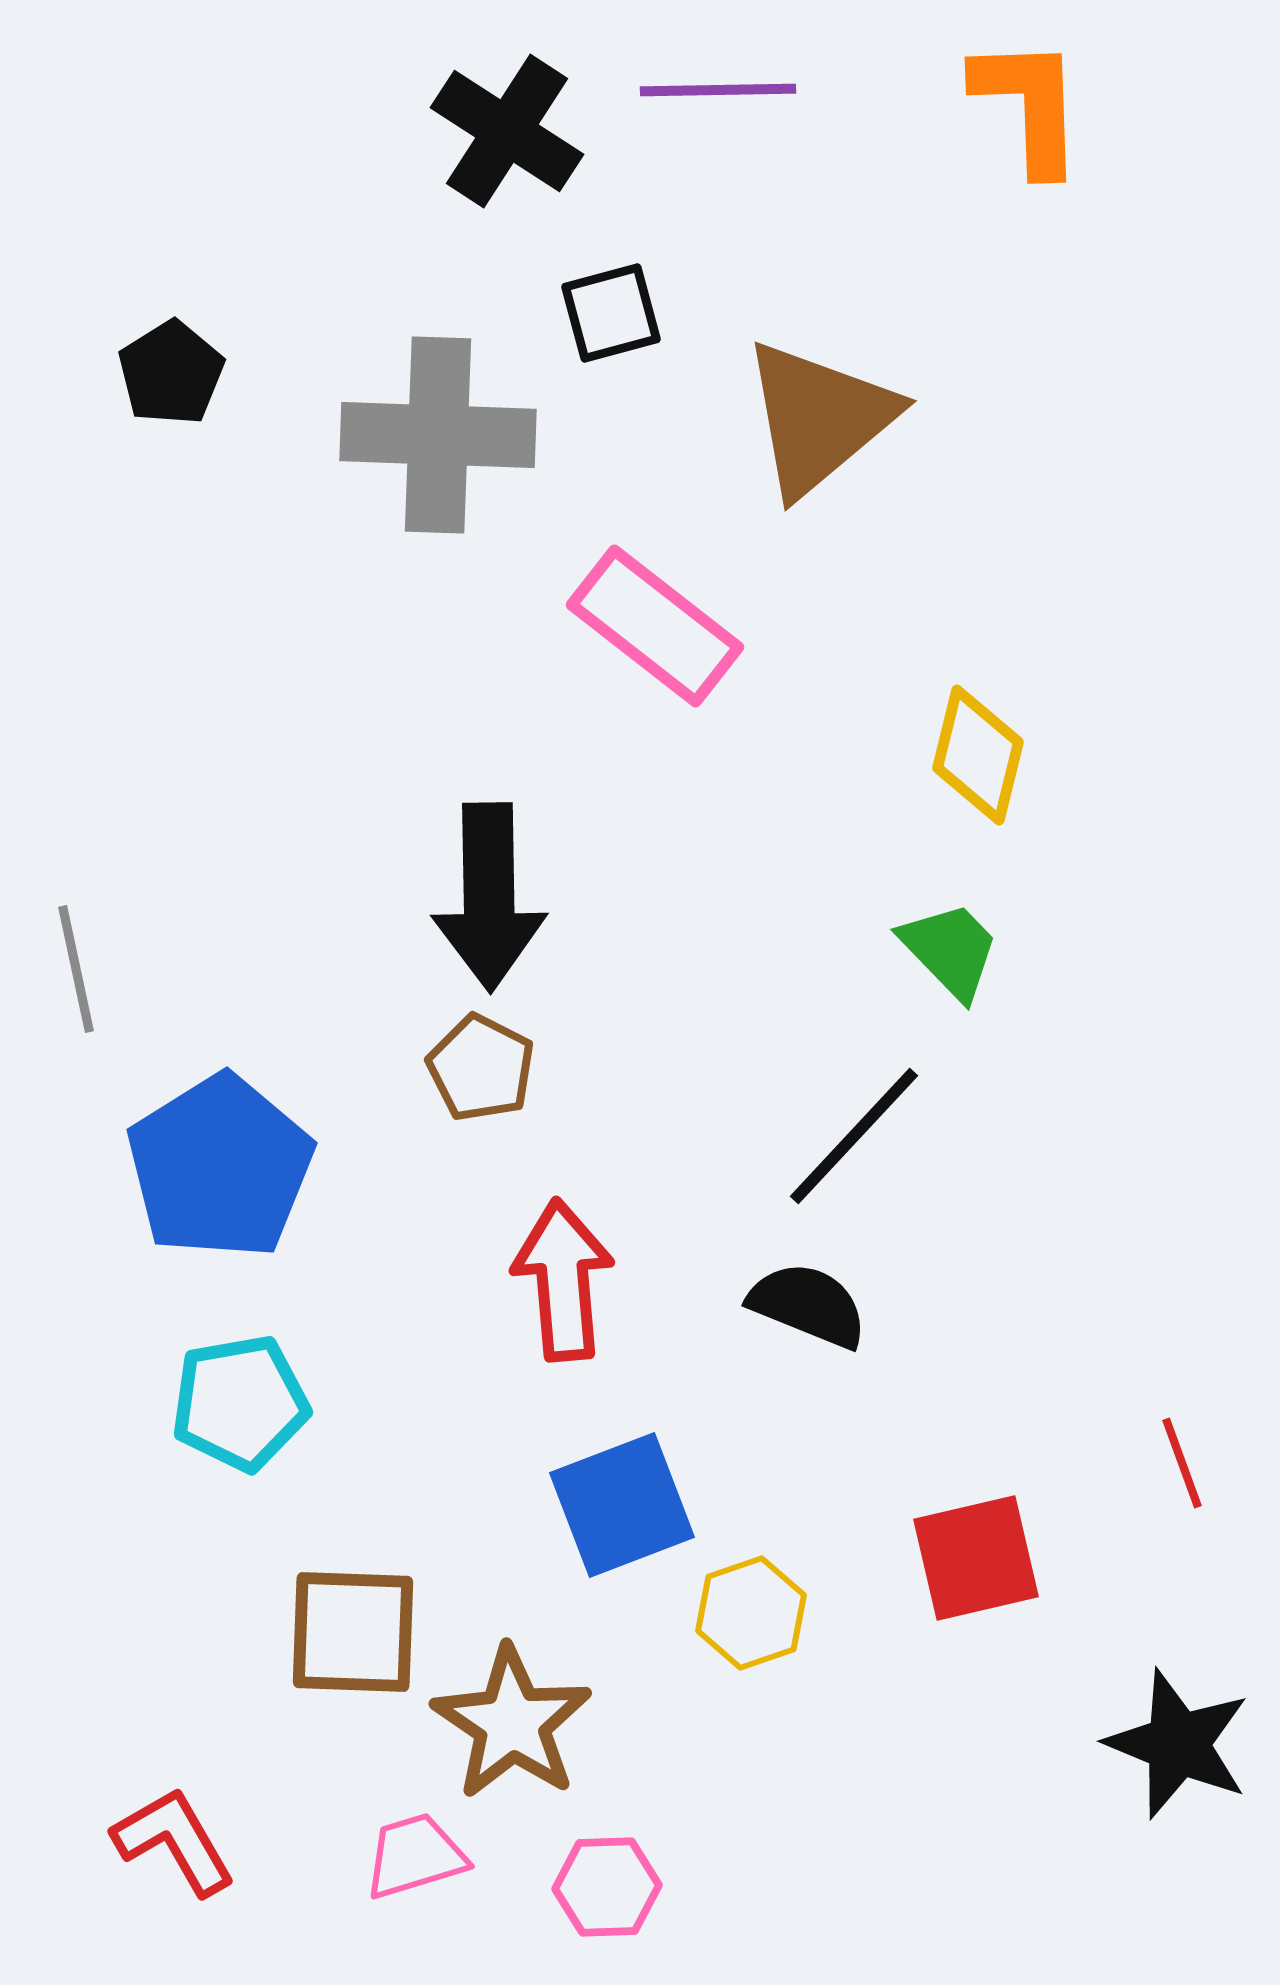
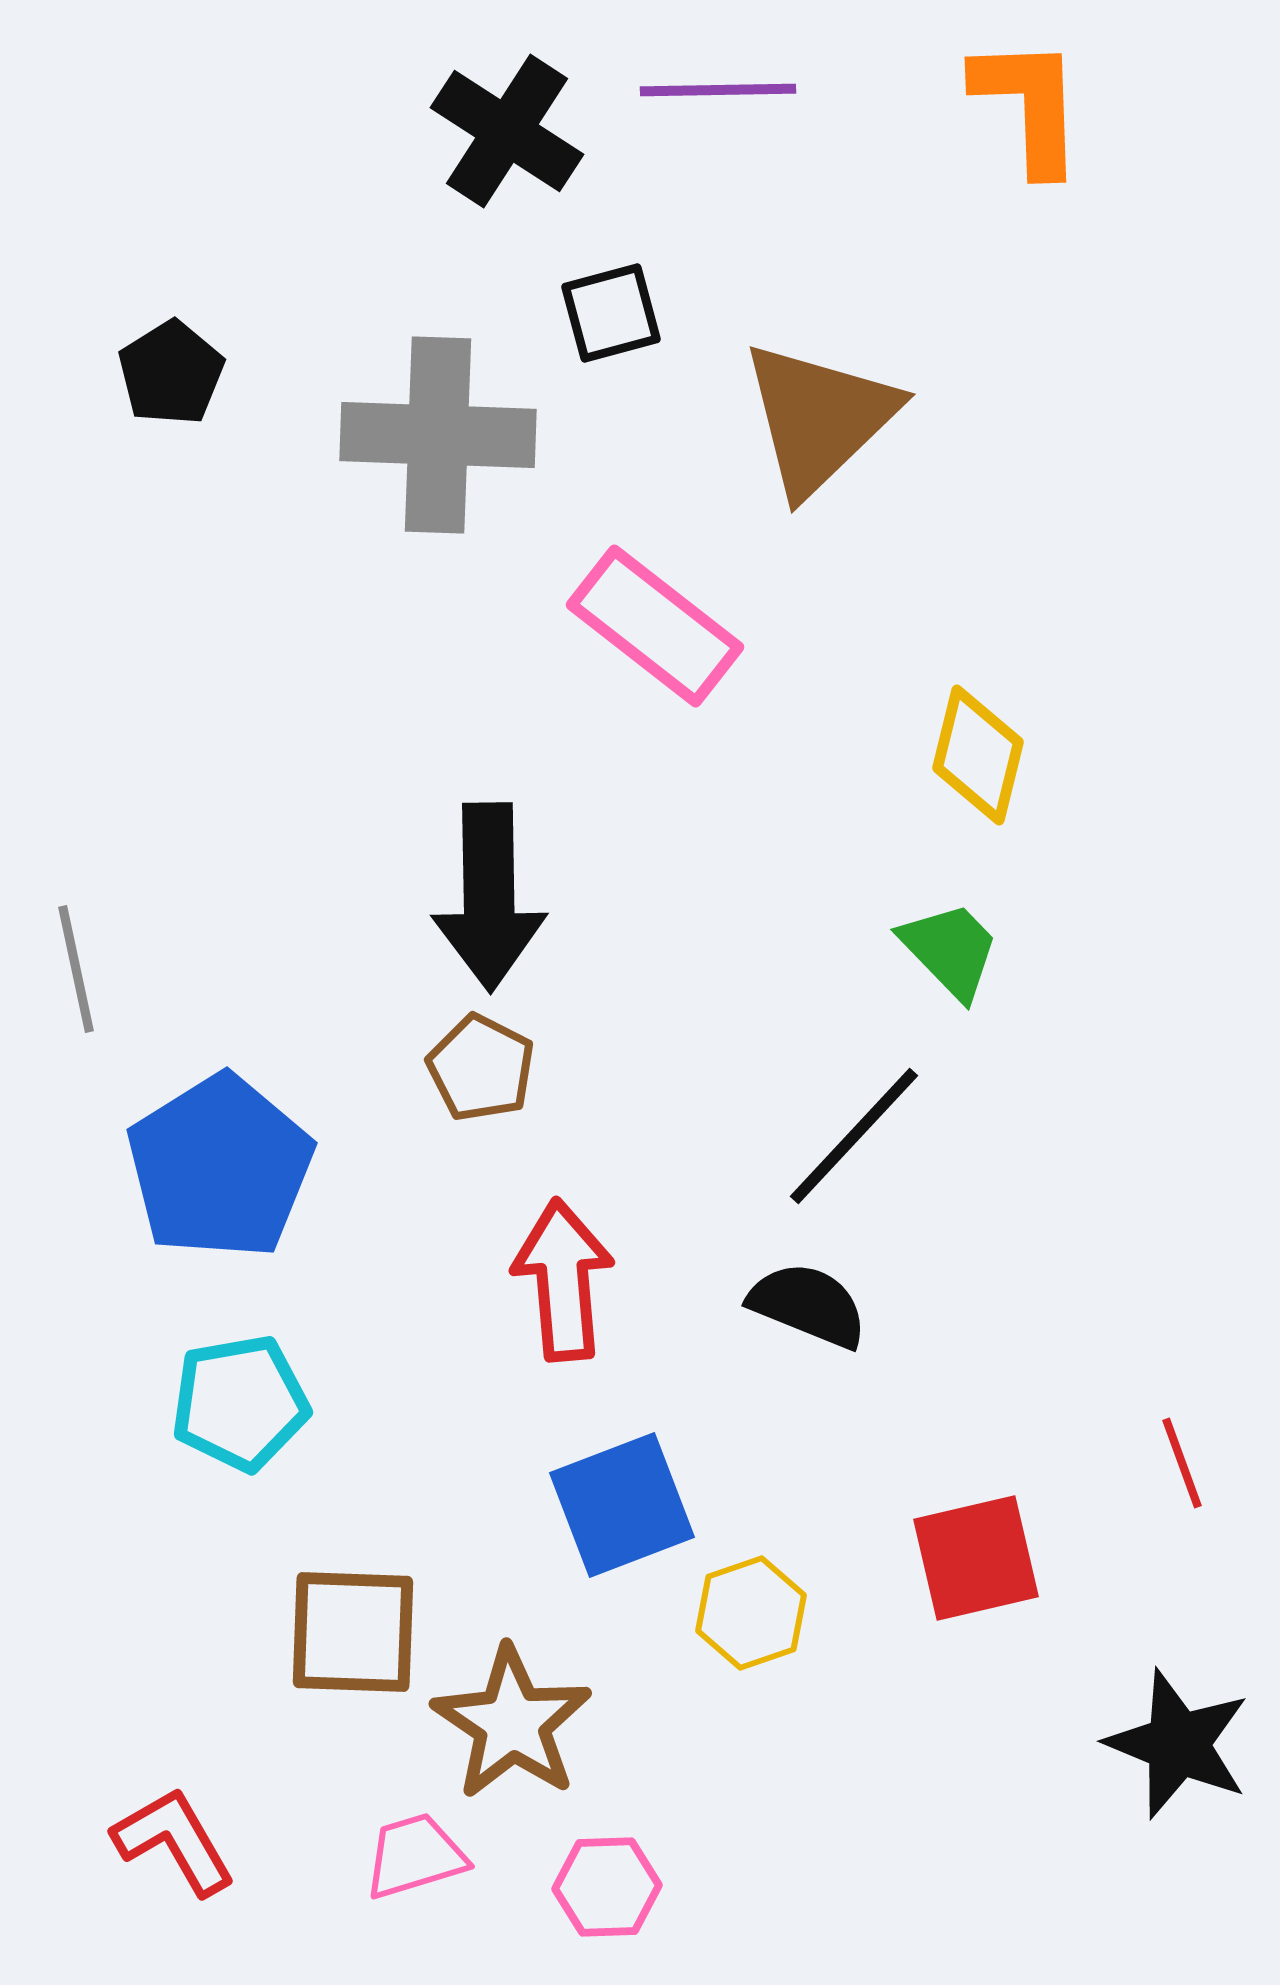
brown triangle: rotated 4 degrees counterclockwise
